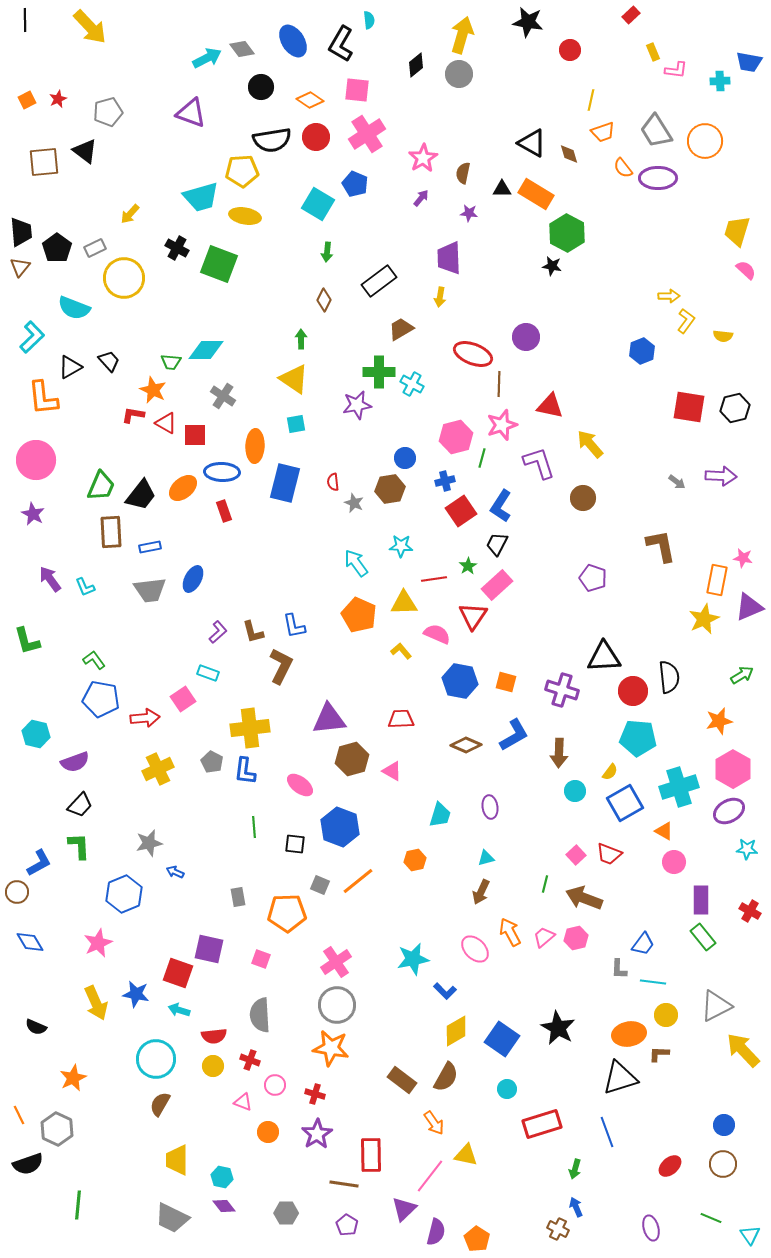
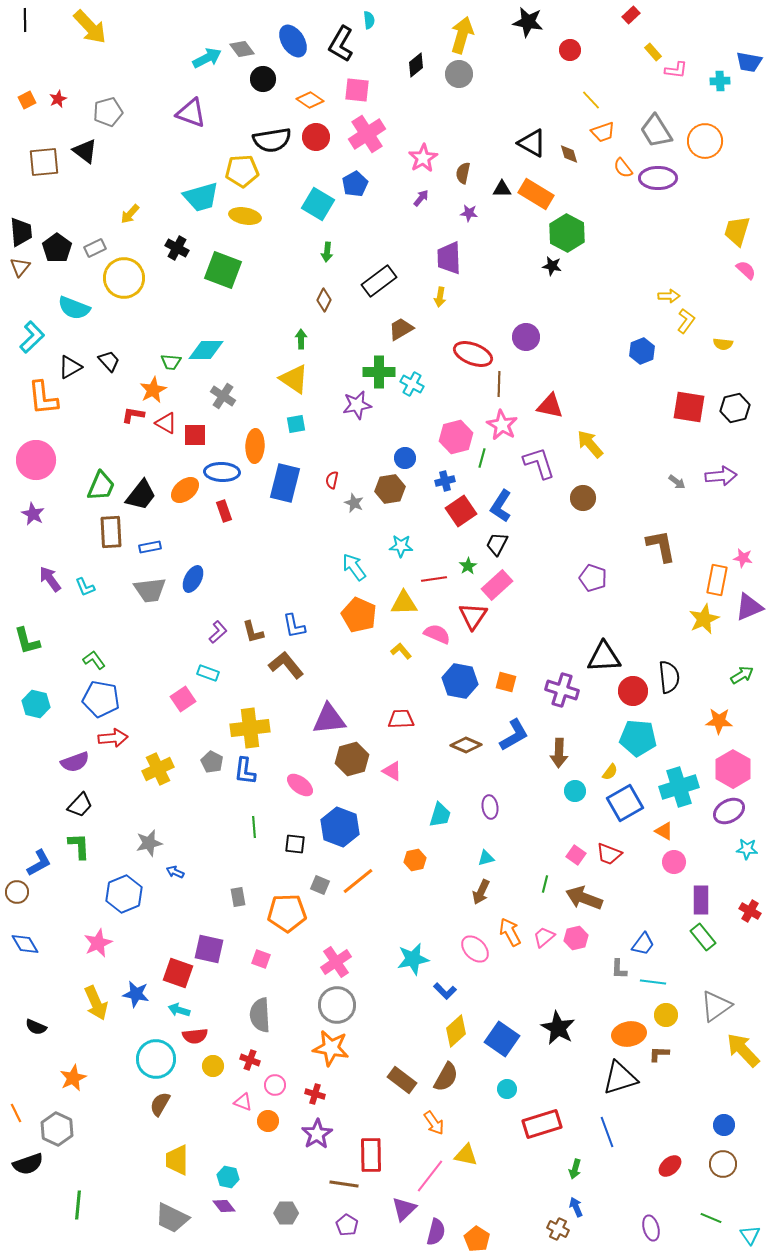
yellow rectangle at (653, 52): rotated 18 degrees counterclockwise
black circle at (261, 87): moved 2 px right, 8 px up
yellow line at (591, 100): rotated 55 degrees counterclockwise
blue pentagon at (355, 184): rotated 20 degrees clockwise
green square at (219, 264): moved 4 px right, 6 px down
yellow semicircle at (723, 336): moved 8 px down
orange star at (153, 390): rotated 20 degrees clockwise
pink star at (502, 425): rotated 24 degrees counterclockwise
purple arrow at (721, 476): rotated 8 degrees counterclockwise
red semicircle at (333, 482): moved 1 px left, 2 px up; rotated 18 degrees clockwise
orange ellipse at (183, 488): moved 2 px right, 2 px down
cyan arrow at (356, 563): moved 2 px left, 4 px down
brown L-shape at (281, 666): moved 5 px right, 1 px up; rotated 66 degrees counterclockwise
red arrow at (145, 718): moved 32 px left, 20 px down
orange star at (719, 721): rotated 16 degrees clockwise
cyan hexagon at (36, 734): moved 30 px up
pink square at (576, 855): rotated 12 degrees counterclockwise
blue diamond at (30, 942): moved 5 px left, 2 px down
gray triangle at (716, 1006): rotated 8 degrees counterclockwise
yellow diamond at (456, 1031): rotated 12 degrees counterclockwise
red semicircle at (214, 1036): moved 19 px left
orange line at (19, 1115): moved 3 px left, 2 px up
orange circle at (268, 1132): moved 11 px up
cyan hexagon at (222, 1177): moved 6 px right
